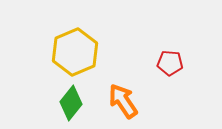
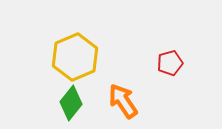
yellow hexagon: moved 5 px down
red pentagon: rotated 20 degrees counterclockwise
